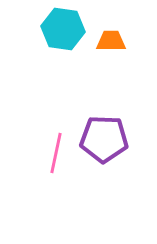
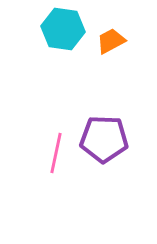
orange trapezoid: rotated 28 degrees counterclockwise
